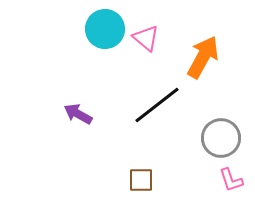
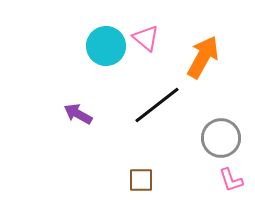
cyan circle: moved 1 px right, 17 px down
